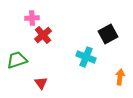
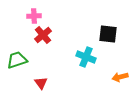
pink cross: moved 2 px right, 2 px up
black square: rotated 36 degrees clockwise
orange arrow: rotated 112 degrees counterclockwise
